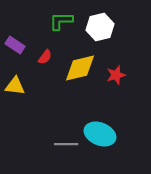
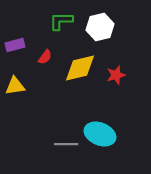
purple rectangle: rotated 48 degrees counterclockwise
yellow triangle: rotated 15 degrees counterclockwise
